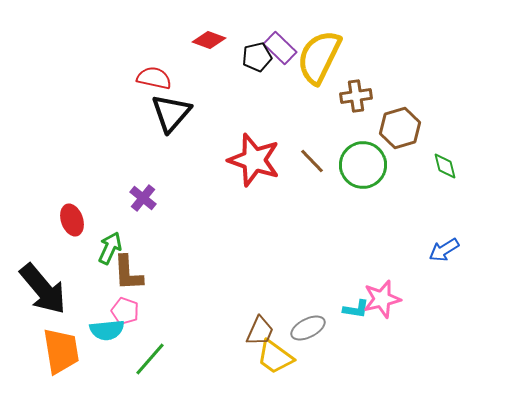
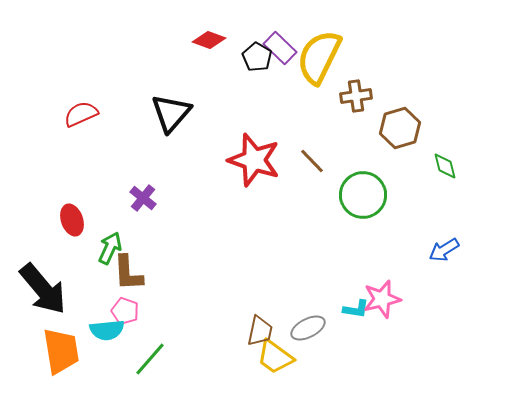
black pentagon: rotated 28 degrees counterclockwise
red semicircle: moved 73 px left, 36 px down; rotated 36 degrees counterclockwise
green circle: moved 30 px down
brown trapezoid: rotated 12 degrees counterclockwise
